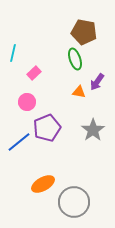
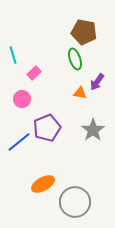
cyan line: moved 2 px down; rotated 30 degrees counterclockwise
orange triangle: moved 1 px right, 1 px down
pink circle: moved 5 px left, 3 px up
gray circle: moved 1 px right
